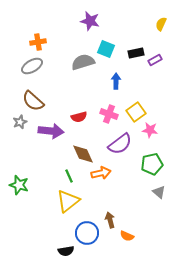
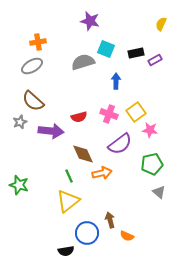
orange arrow: moved 1 px right
